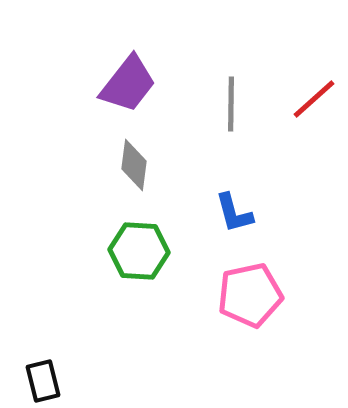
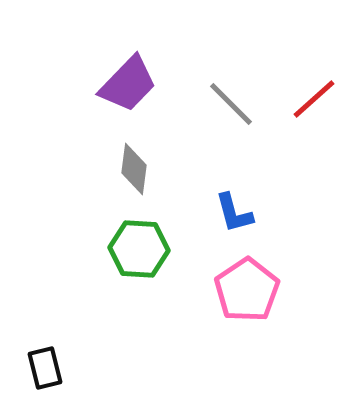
purple trapezoid: rotated 6 degrees clockwise
gray line: rotated 46 degrees counterclockwise
gray diamond: moved 4 px down
green hexagon: moved 2 px up
pink pentagon: moved 3 px left, 5 px up; rotated 22 degrees counterclockwise
black rectangle: moved 2 px right, 13 px up
